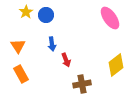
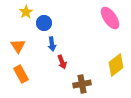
blue circle: moved 2 px left, 8 px down
red arrow: moved 4 px left, 2 px down
